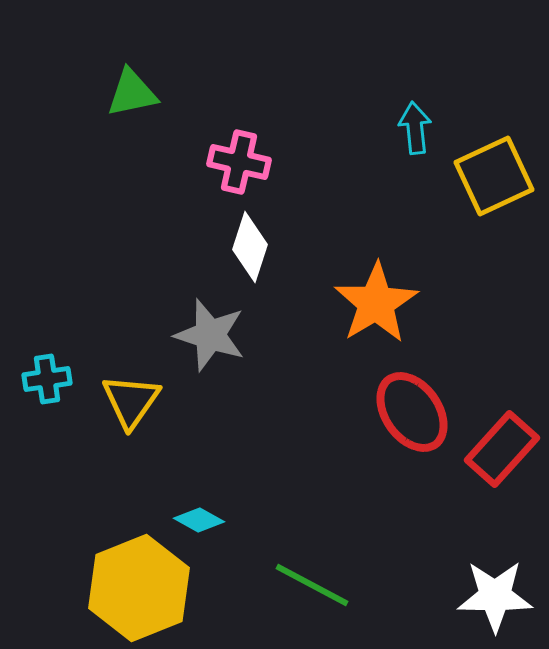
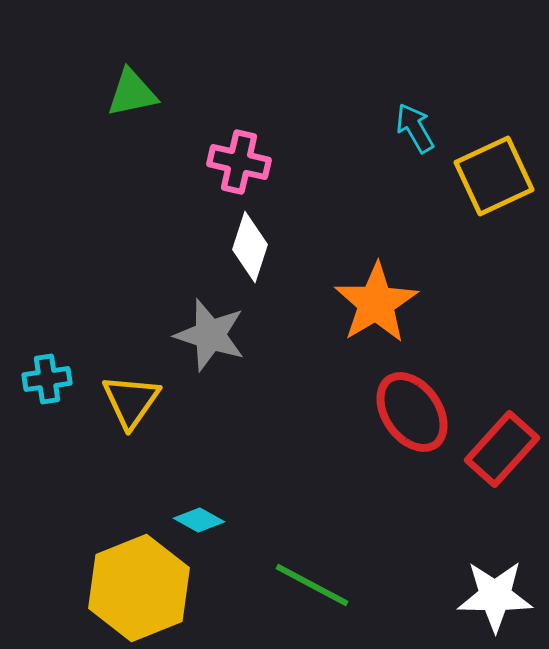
cyan arrow: rotated 24 degrees counterclockwise
